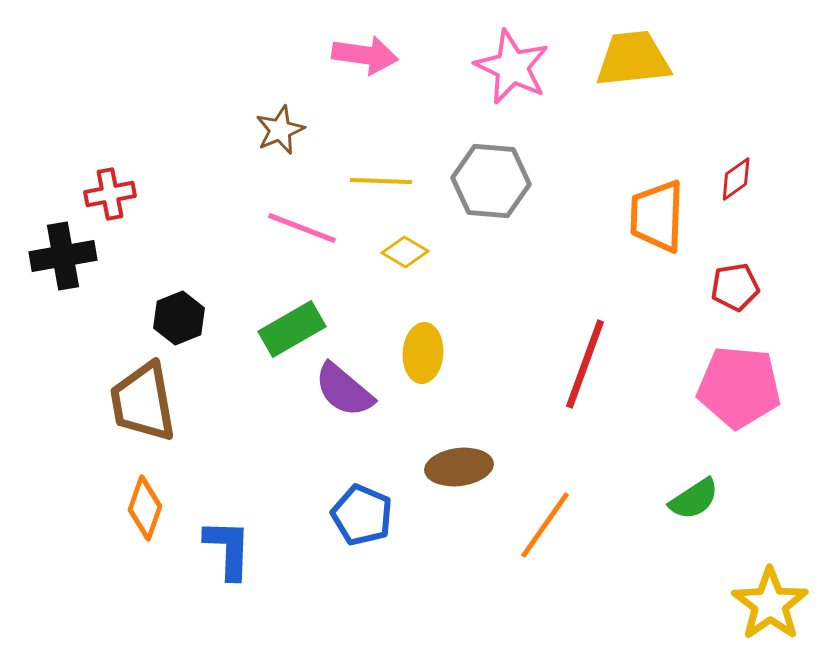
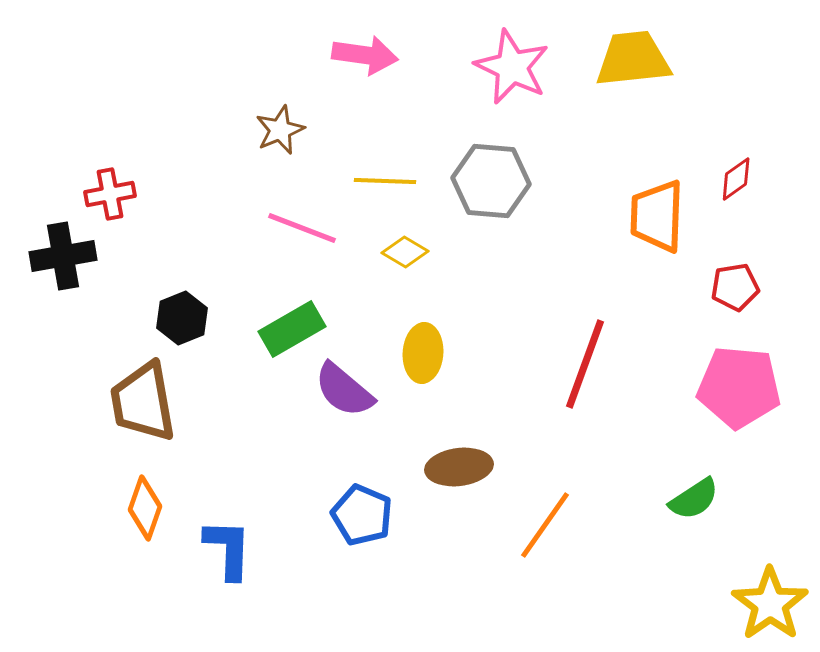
yellow line: moved 4 px right
black hexagon: moved 3 px right
